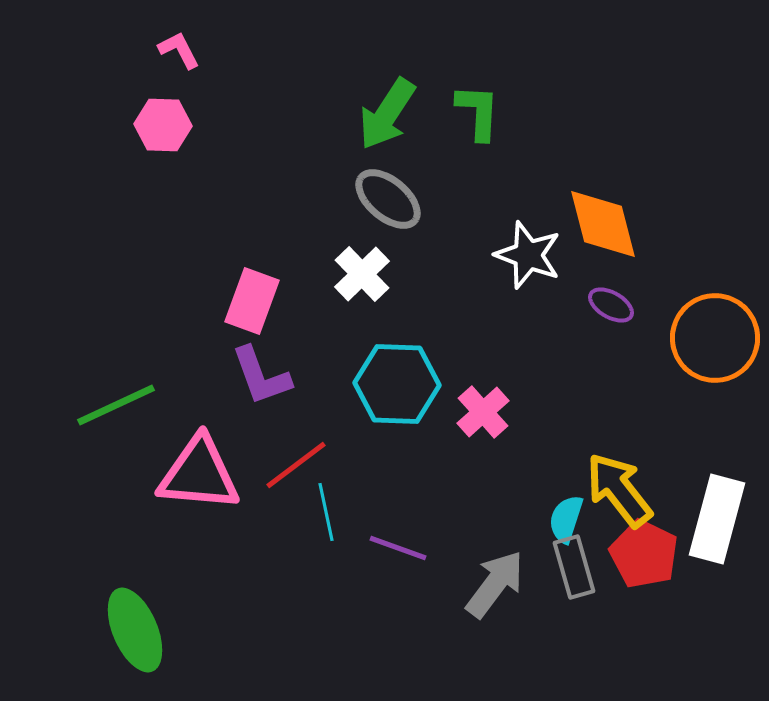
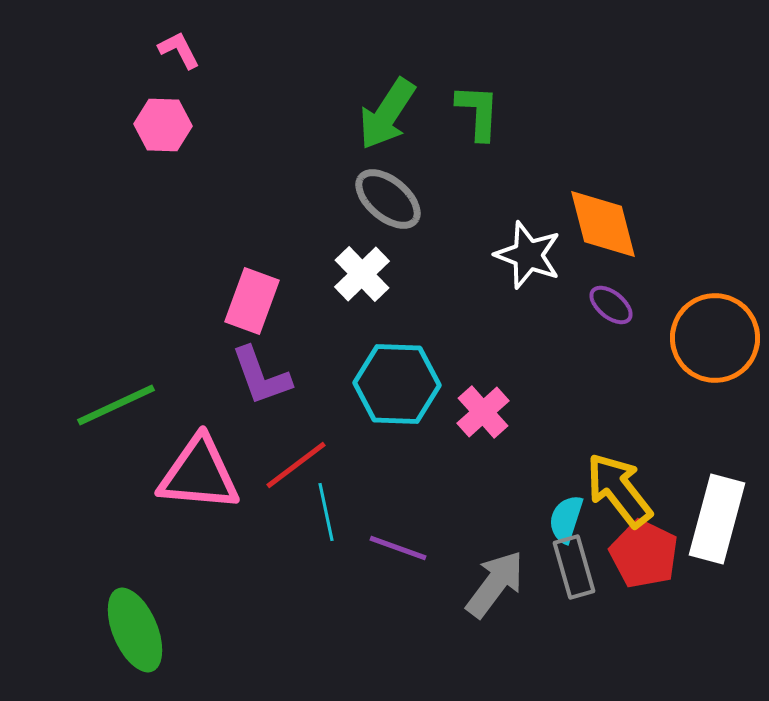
purple ellipse: rotated 9 degrees clockwise
